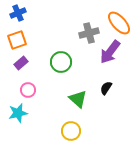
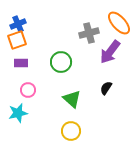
blue cross: moved 11 px down
purple rectangle: rotated 40 degrees clockwise
green triangle: moved 6 px left
